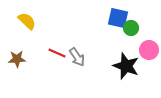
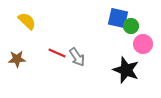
green circle: moved 2 px up
pink circle: moved 6 px left, 6 px up
black star: moved 4 px down
